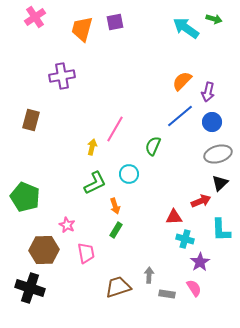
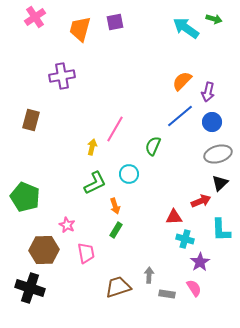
orange trapezoid: moved 2 px left
